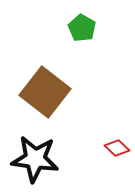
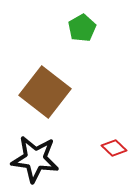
green pentagon: rotated 12 degrees clockwise
red diamond: moved 3 px left
